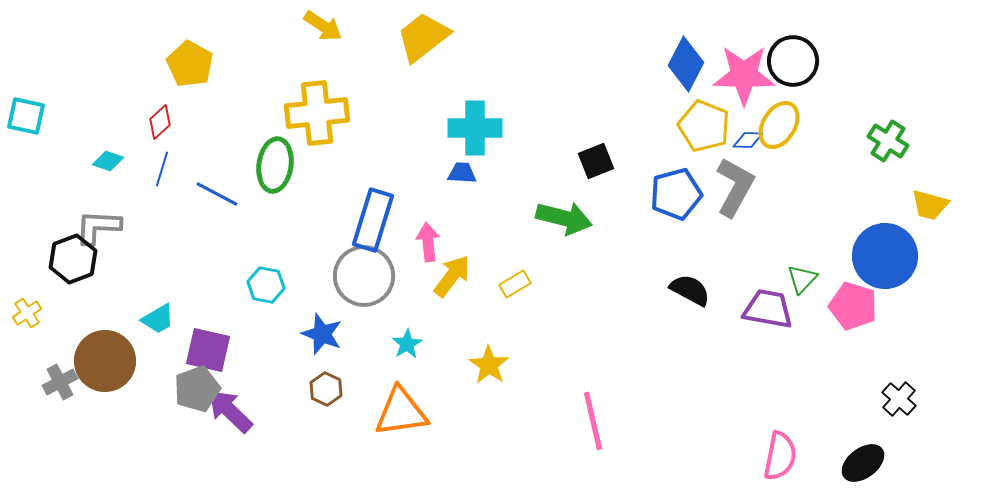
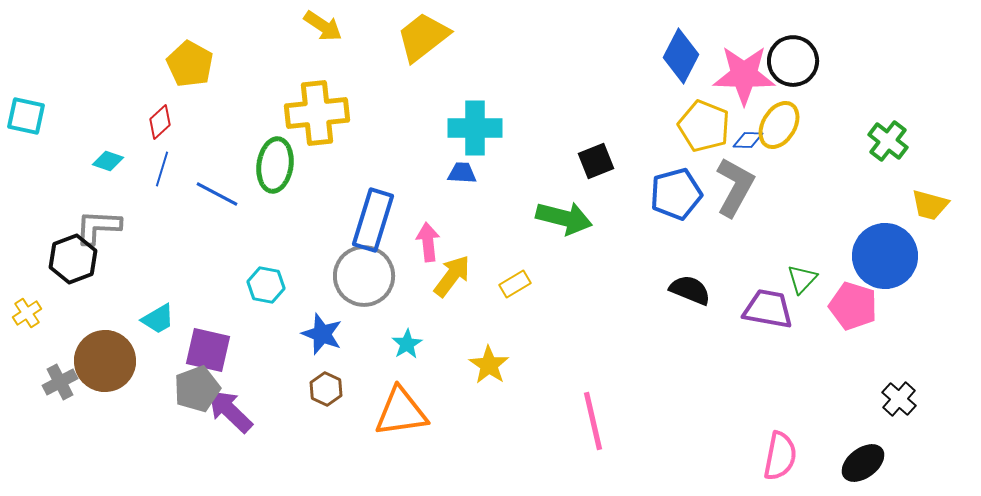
blue diamond at (686, 64): moved 5 px left, 8 px up
green cross at (888, 141): rotated 6 degrees clockwise
black semicircle at (690, 290): rotated 6 degrees counterclockwise
